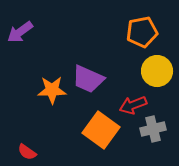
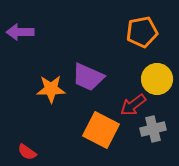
purple arrow: rotated 36 degrees clockwise
yellow circle: moved 8 px down
purple trapezoid: moved 2 px up
orange star: moved 1 px left, 1 px up
red arrow: rotated 16 degrees counterclockwise
orange square: rotated 9 degrees counterclockwise
